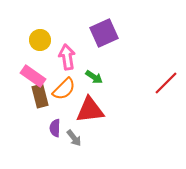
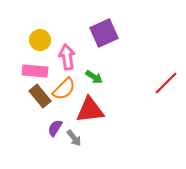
pink rectangle: moved 2 px right, 5 px up; rotated 30 degrees counterclockwise
brown rectangle: rotated 25 degrees counterclockwise
purple semicircle: rotated 30 degrees clockwise
